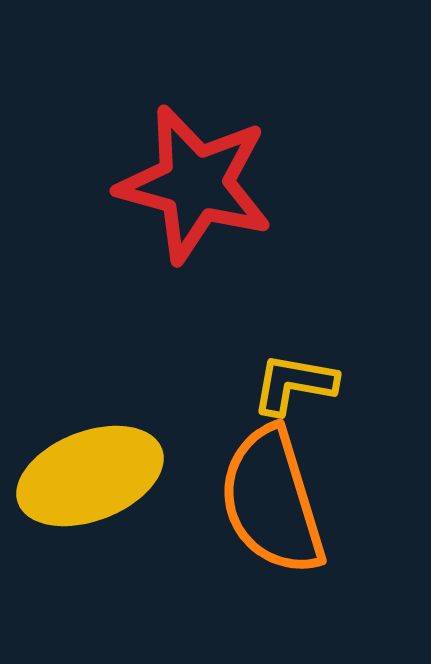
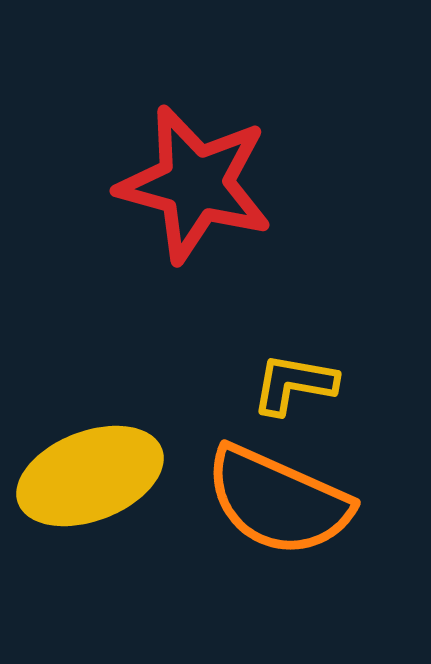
orange semicircle: moved 6 px right; rotated 49 degrees counterclockwise
